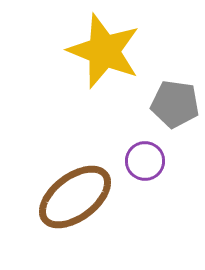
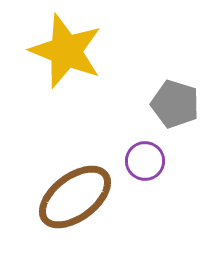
yellow star: moved 38 px left
gray pentagon: rotated 9 degrees clockwise
